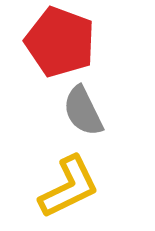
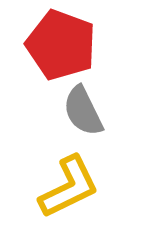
red pentagon: moved 1 px right, 3 px down
